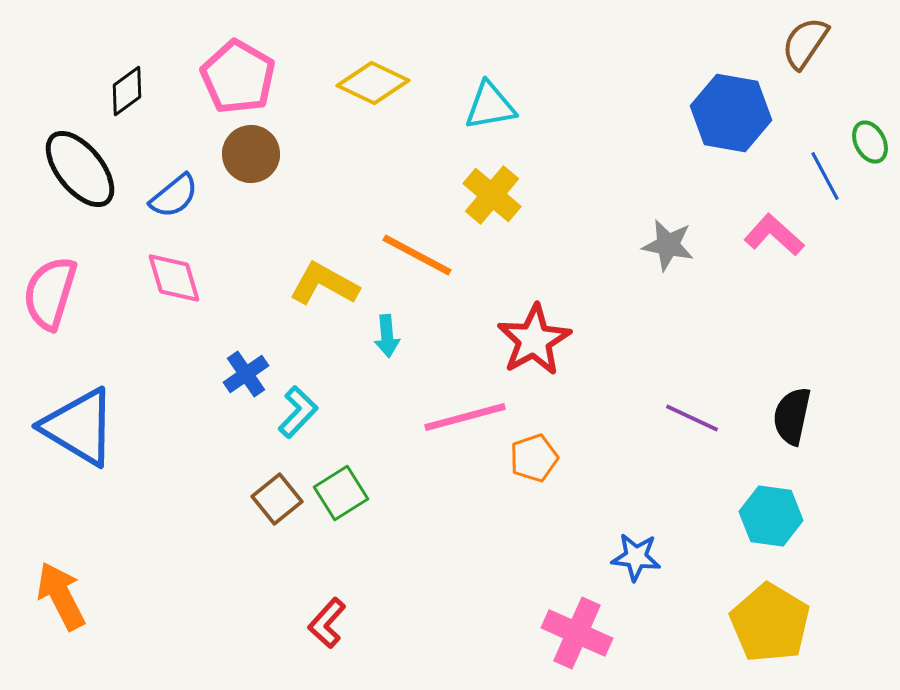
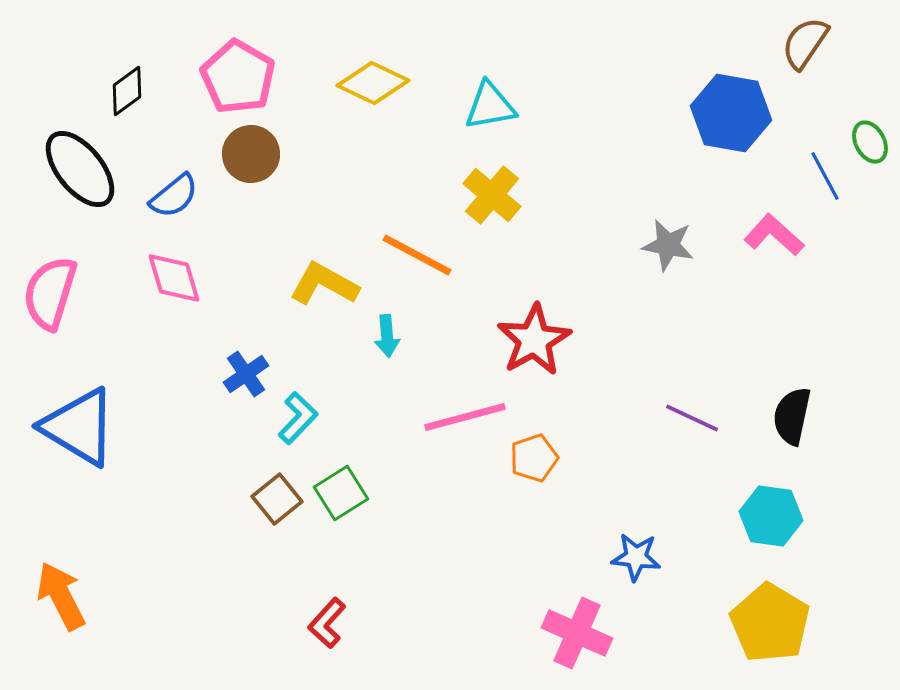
cyan L-shape: moved 6 px down
